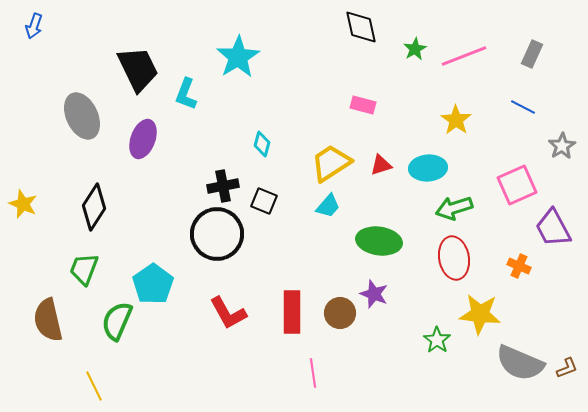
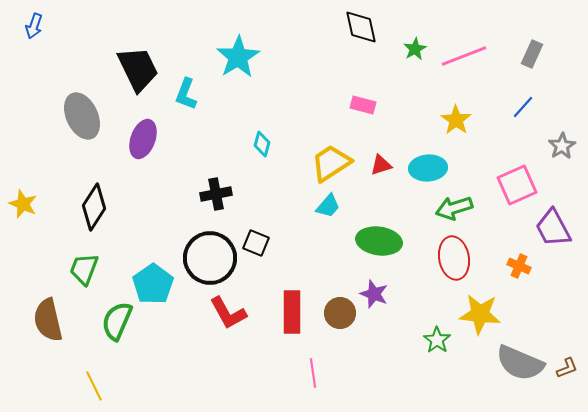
blue line at (523, 107): rotated 75 degrees counterclockwise
black cross at (223, 186): moved 7 px left, 8 px down
black square at (264, 201): moved 8 px left, 42 px down
black circle at (217, 234): moved 7 px left, 24 px down
